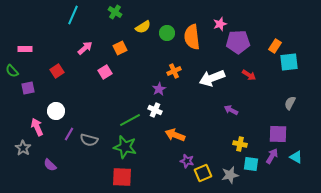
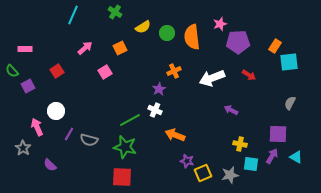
purple square at (28, 88): moved 2 px up; rotated 16 degrees counterclockwise
